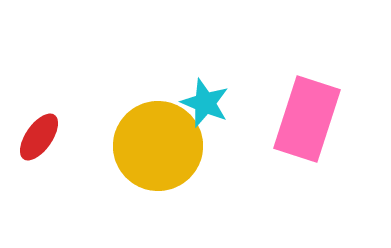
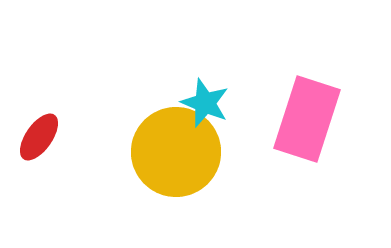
yellow circle: moved 18 px right, 6 px down
